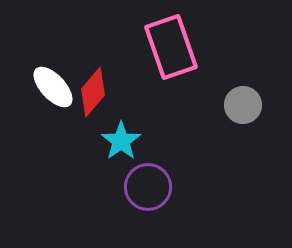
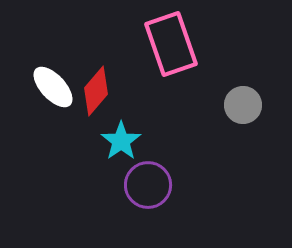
pink rectangle: moved 3 px up
red diamond: moved 3 px right, 1 px up
purple circle: moved 2 px up
